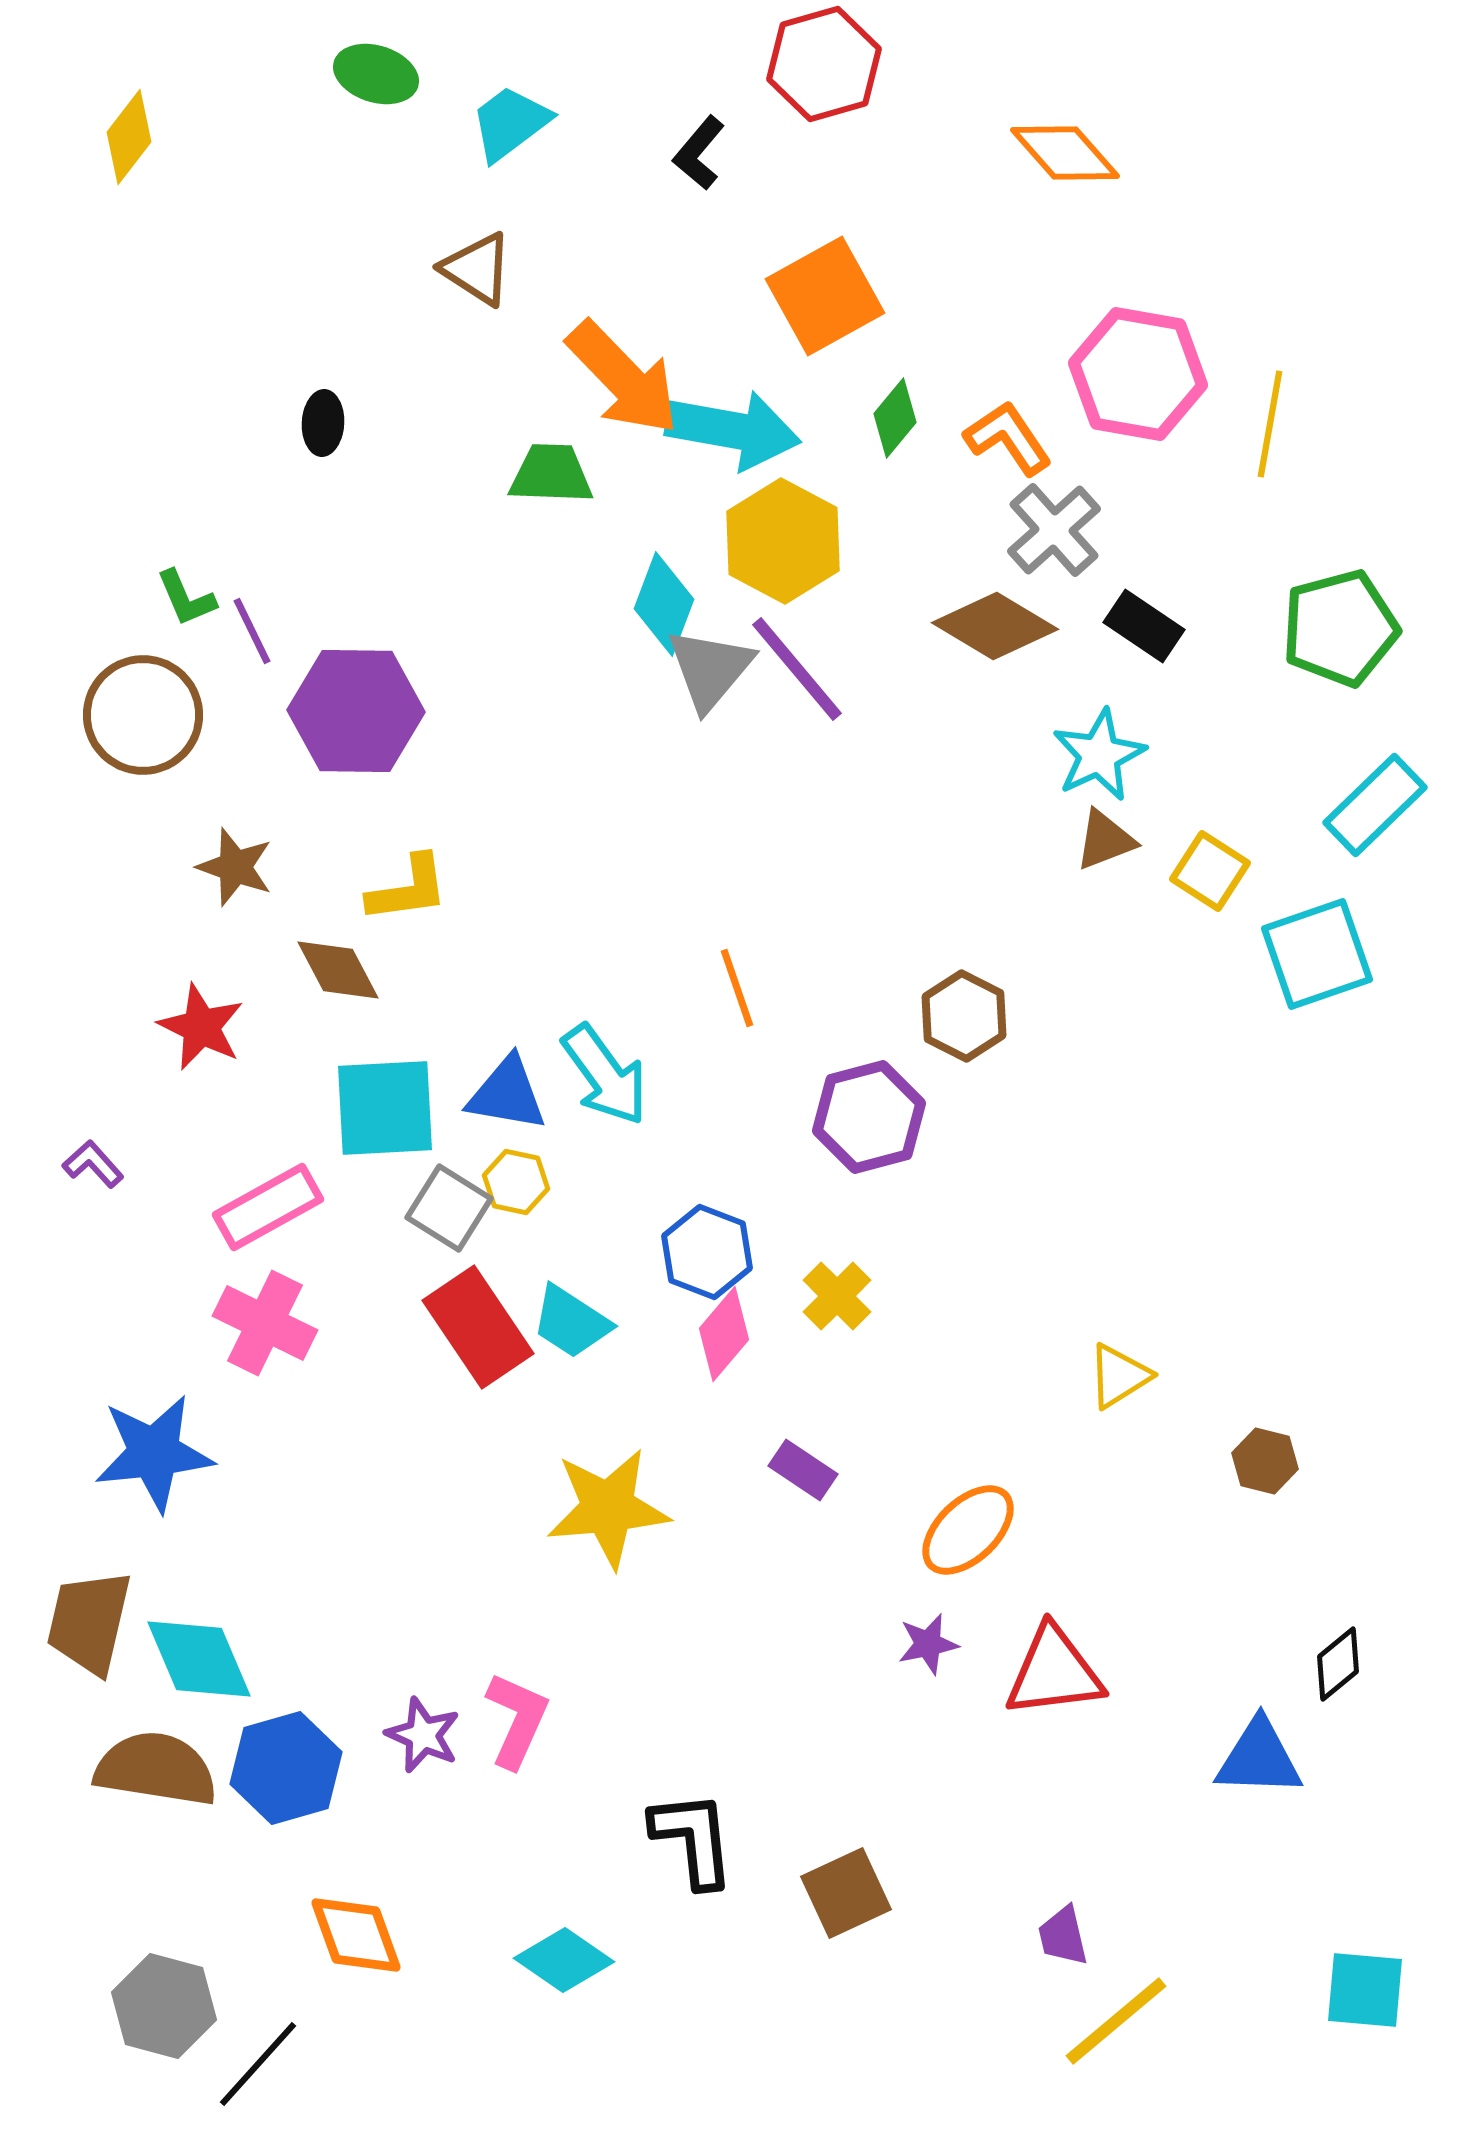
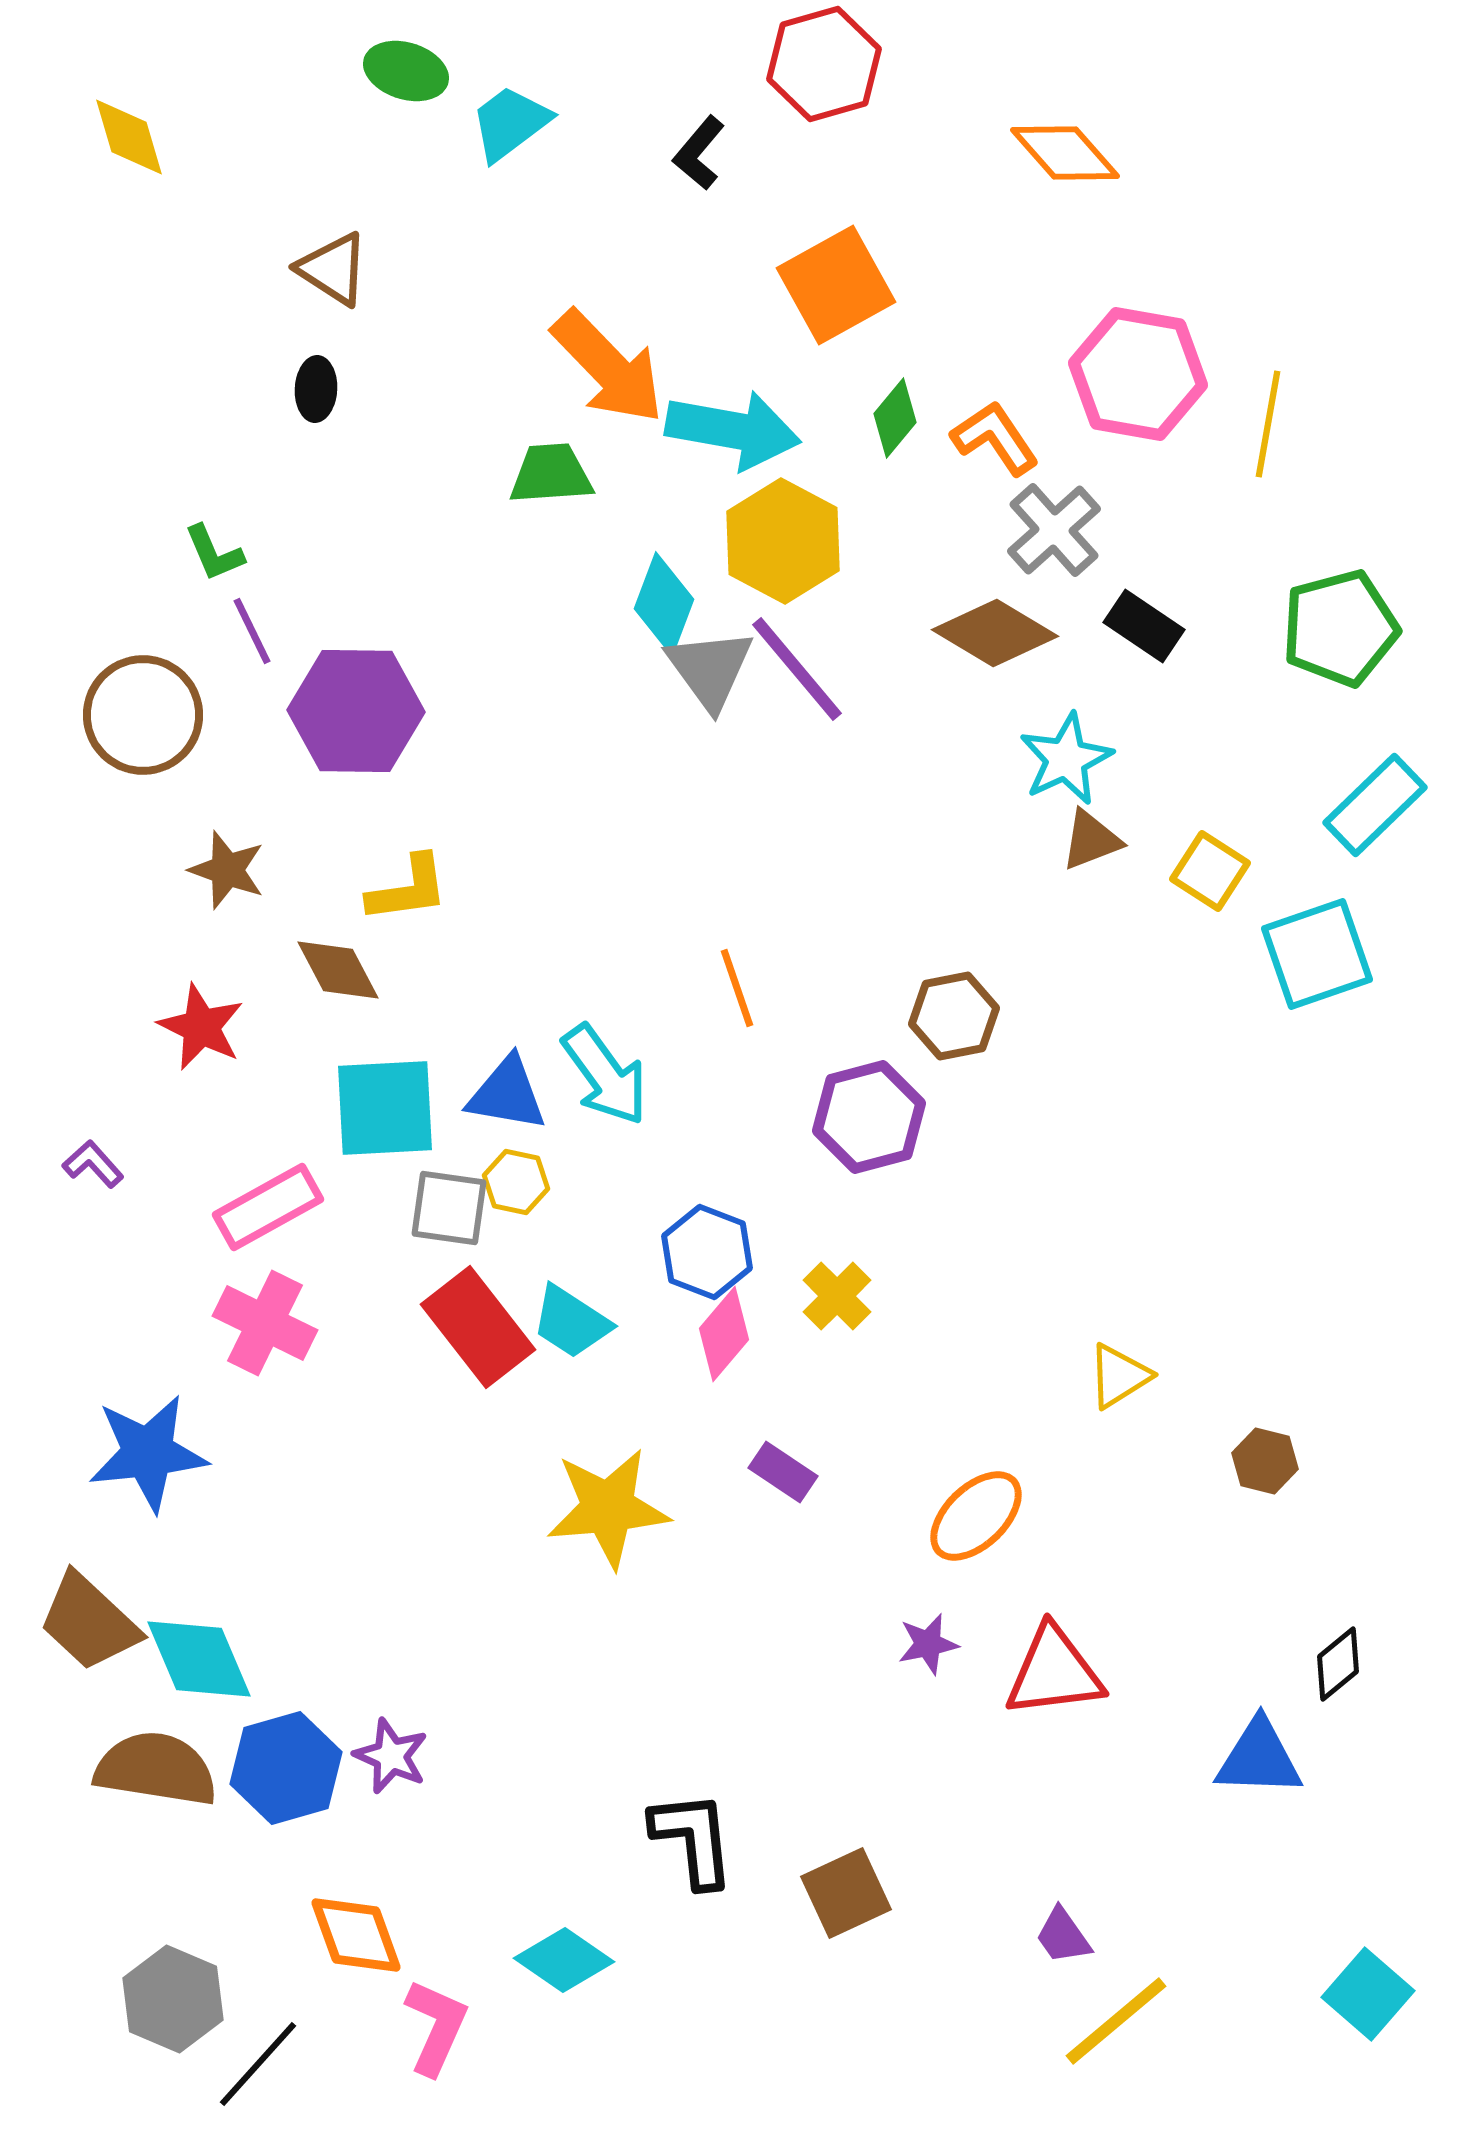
green ellipse at (376, 74): moved 30 px right, 3 px up
yellow diamond at (129, 137): rotated 54 degrees counterclockwise
brown triangle at (477, 269): moved 144 px left
orange square at (825, 296): moved 11 px right, 11 px up
orange arrow at (623, 378): moved 15 px left, 11 px up
black ellipse at (323, 423): moved 7 px left, 34 px up
yellow line at (1270, 424): moved 2 px left
orange L-shape at (1008, 438): moved 13 px left
green trapezoid at (551, 474): rotated 6 degrees counterclockwise
green L-shape at (186, 598): moved 28 px right, 45 px up
brown diamond at (995, 626): moved 7 px down
gray triangle at (710, 669): rotated 16 degrees counterclockwise
cyan star at (1099, 755): moved 33 px left, 4 px down
brown triangle at (1105, 840): moved 14 px left
brown star at (235, 867): moved 8 px left, 3 px down
brown hexagon at (964, 1016): moved 10 px left; rotated 22 degrees clockwise
gray square at (449, 1208): rotated 24 degrees counterclockwise
red rectangle at (478, 1327): rotated 4 degrees counterclockwise
blue star at (154, 1453): moved 6 px left
purple rectangle at (803, 1470): moved 20 px left, 2 px down
orange ellipse at (968, 1530): moved 8 px right, 14 px up
brown trapezoid at (89, 1622): rotated 60 degrees counterclockwise
pink L-shape at (517, 1720): moved 81 px left, 307 px down
purple star at (423, 1735): moved 32 px left, 21 px down
purple trapezoid at (1063, 1936): rotated 22 degrees counterclockwise
cyan square at (1365, 1990): moved 3 px right, 4 px down; rotated 36 degrees clockwise
gray hexagon at (164, 2006): moved 9 px right, 7 px up; rotated 8 degrees clockwise
